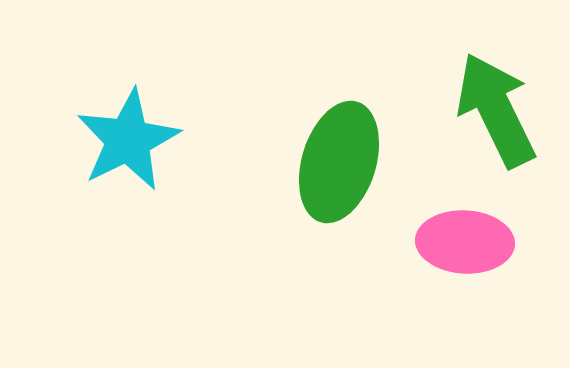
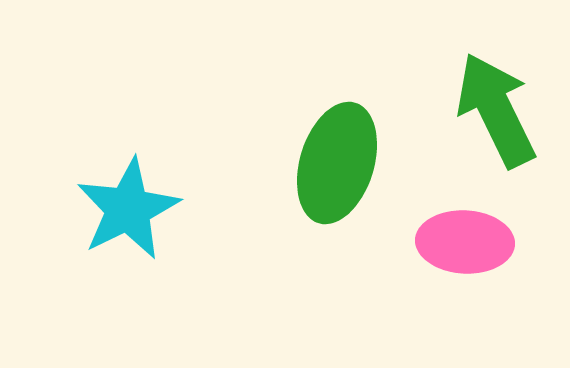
cyan star: moved 69 px down
green ellipse: moved 2 px left, 1 px down
